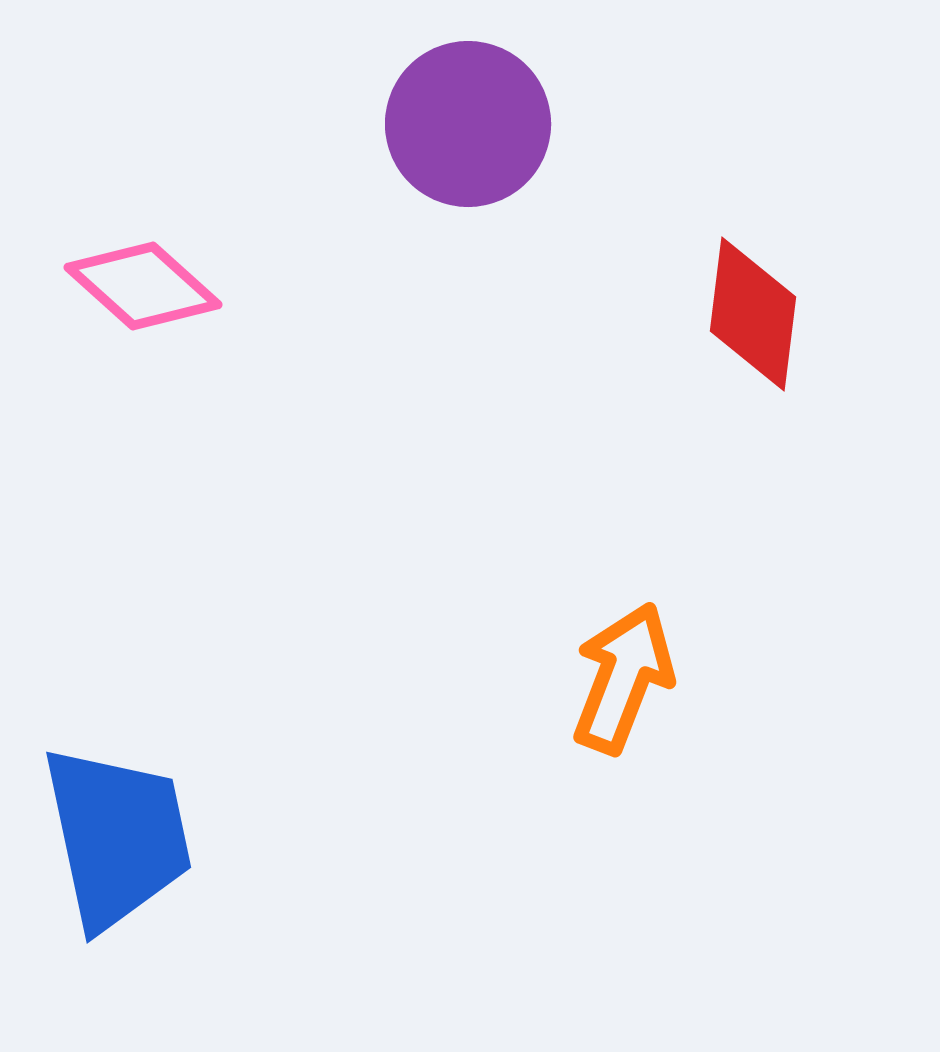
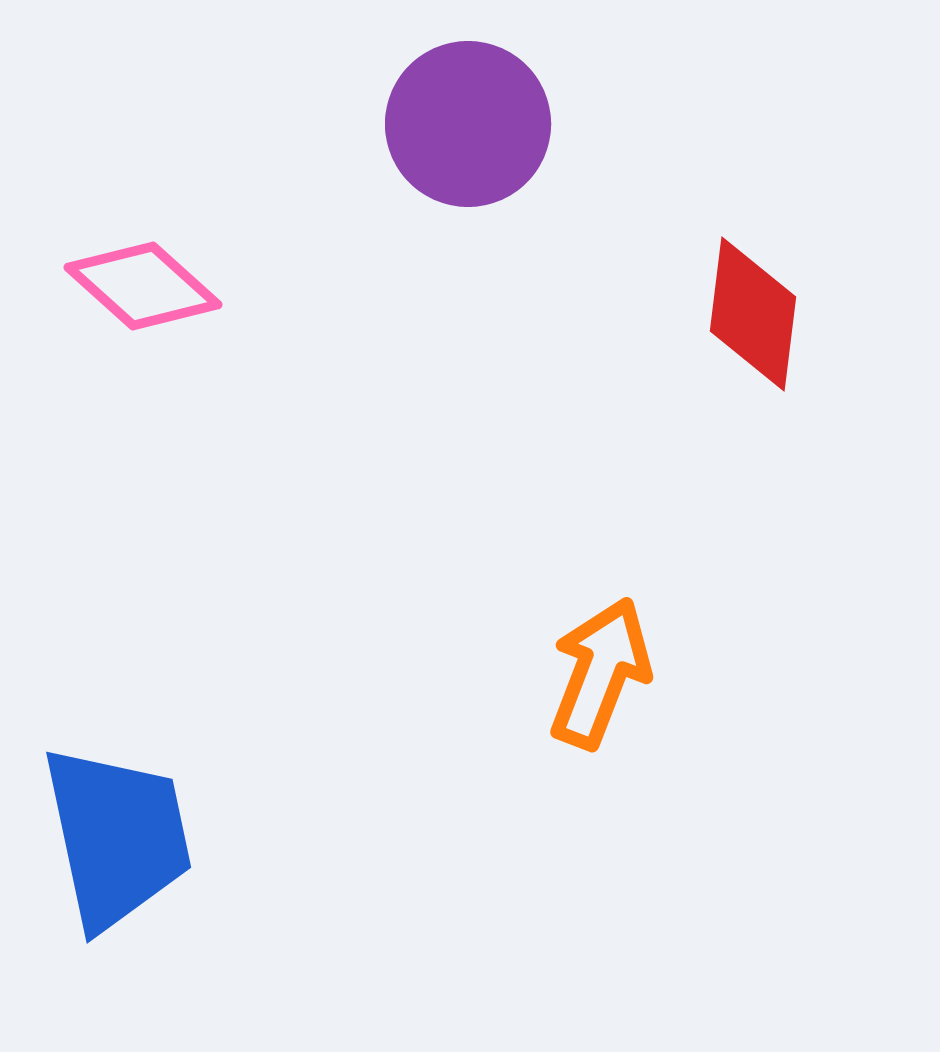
orange arrow: moved 23 px left, 5 px up
